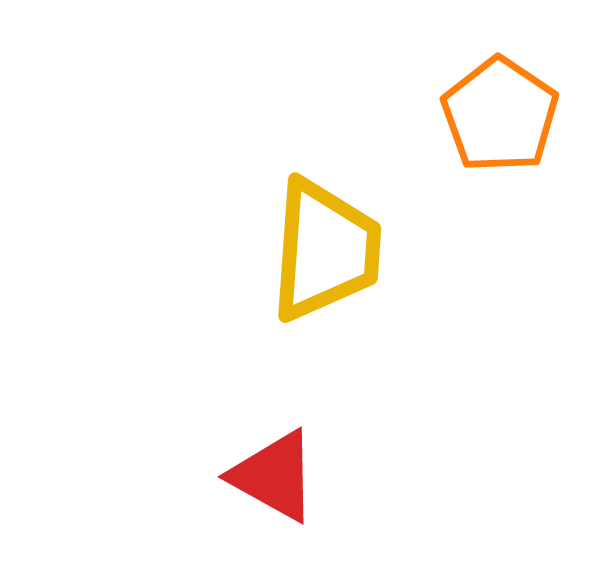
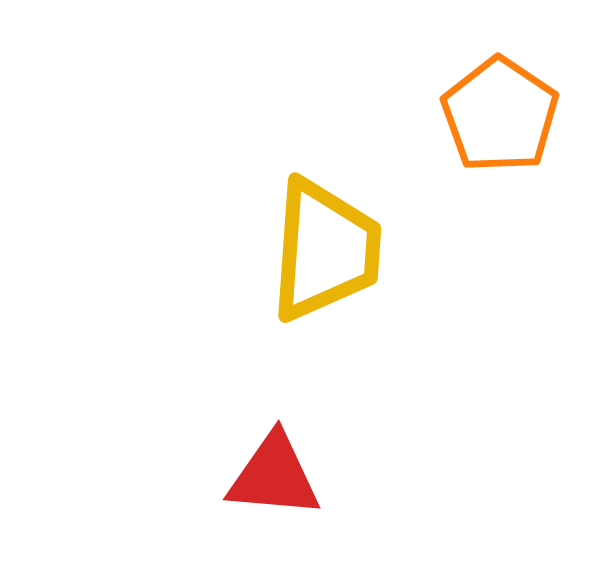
red triangle: rotated 24 degrees counterclockwise
